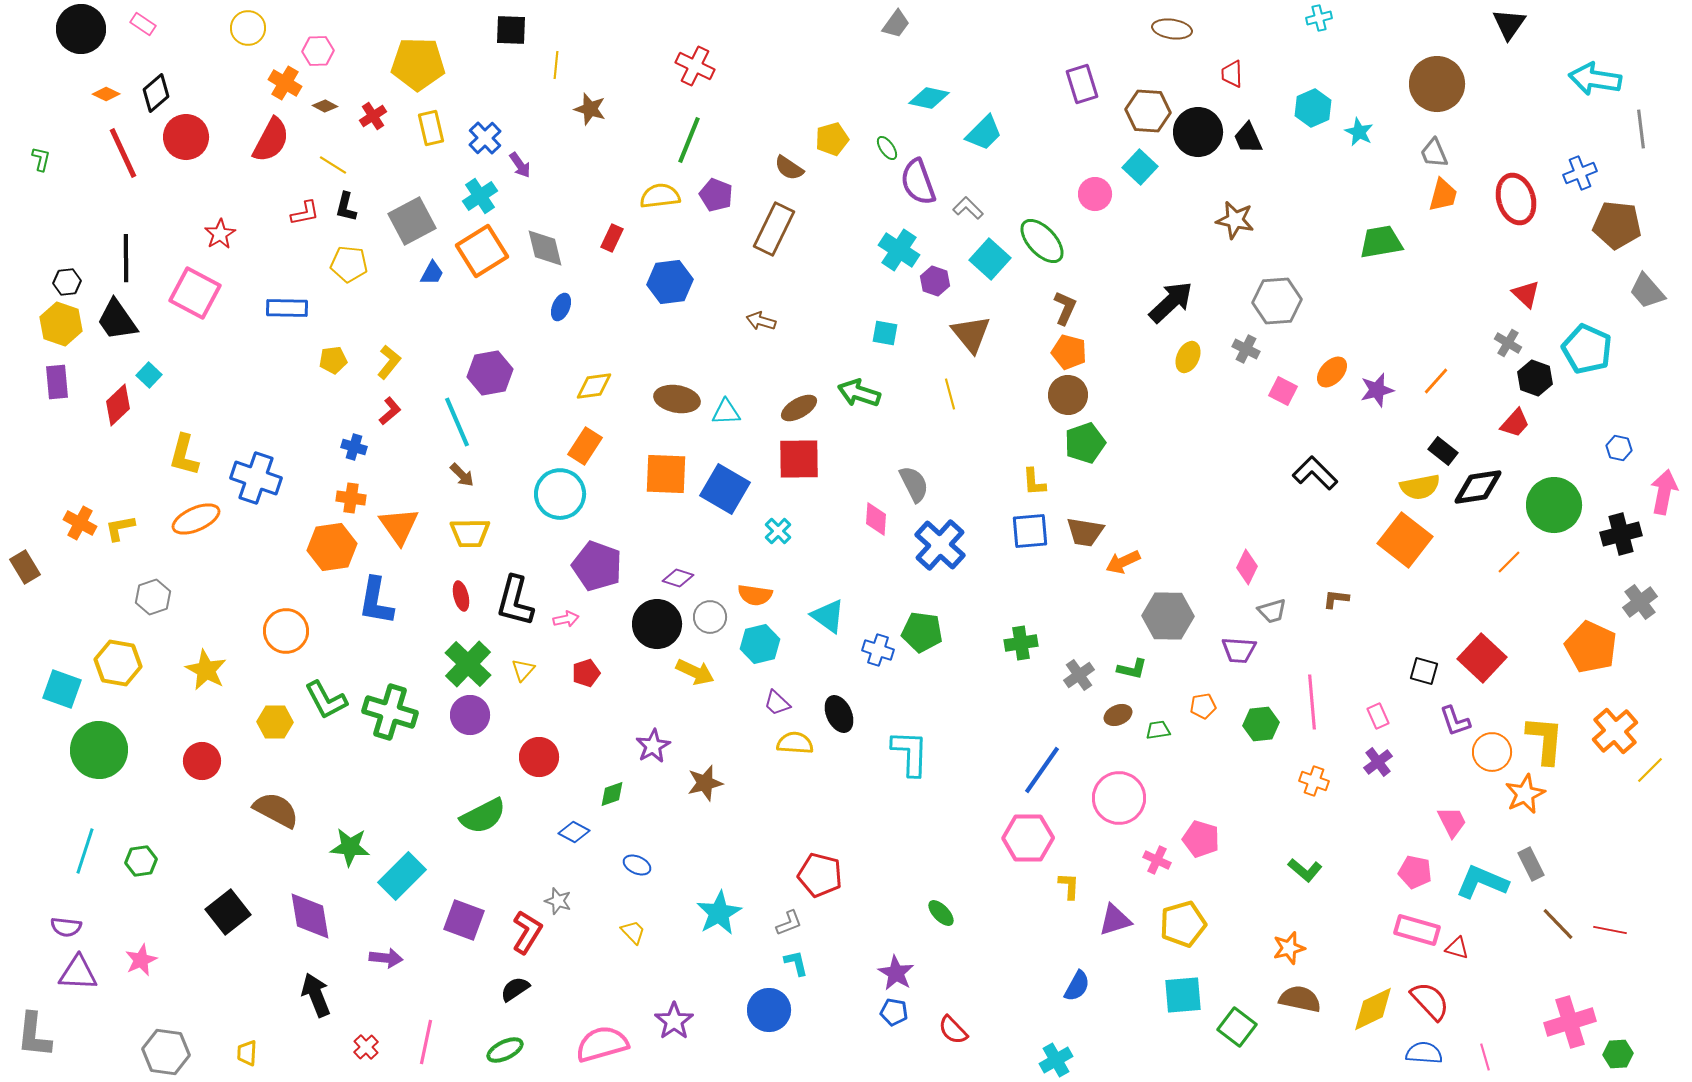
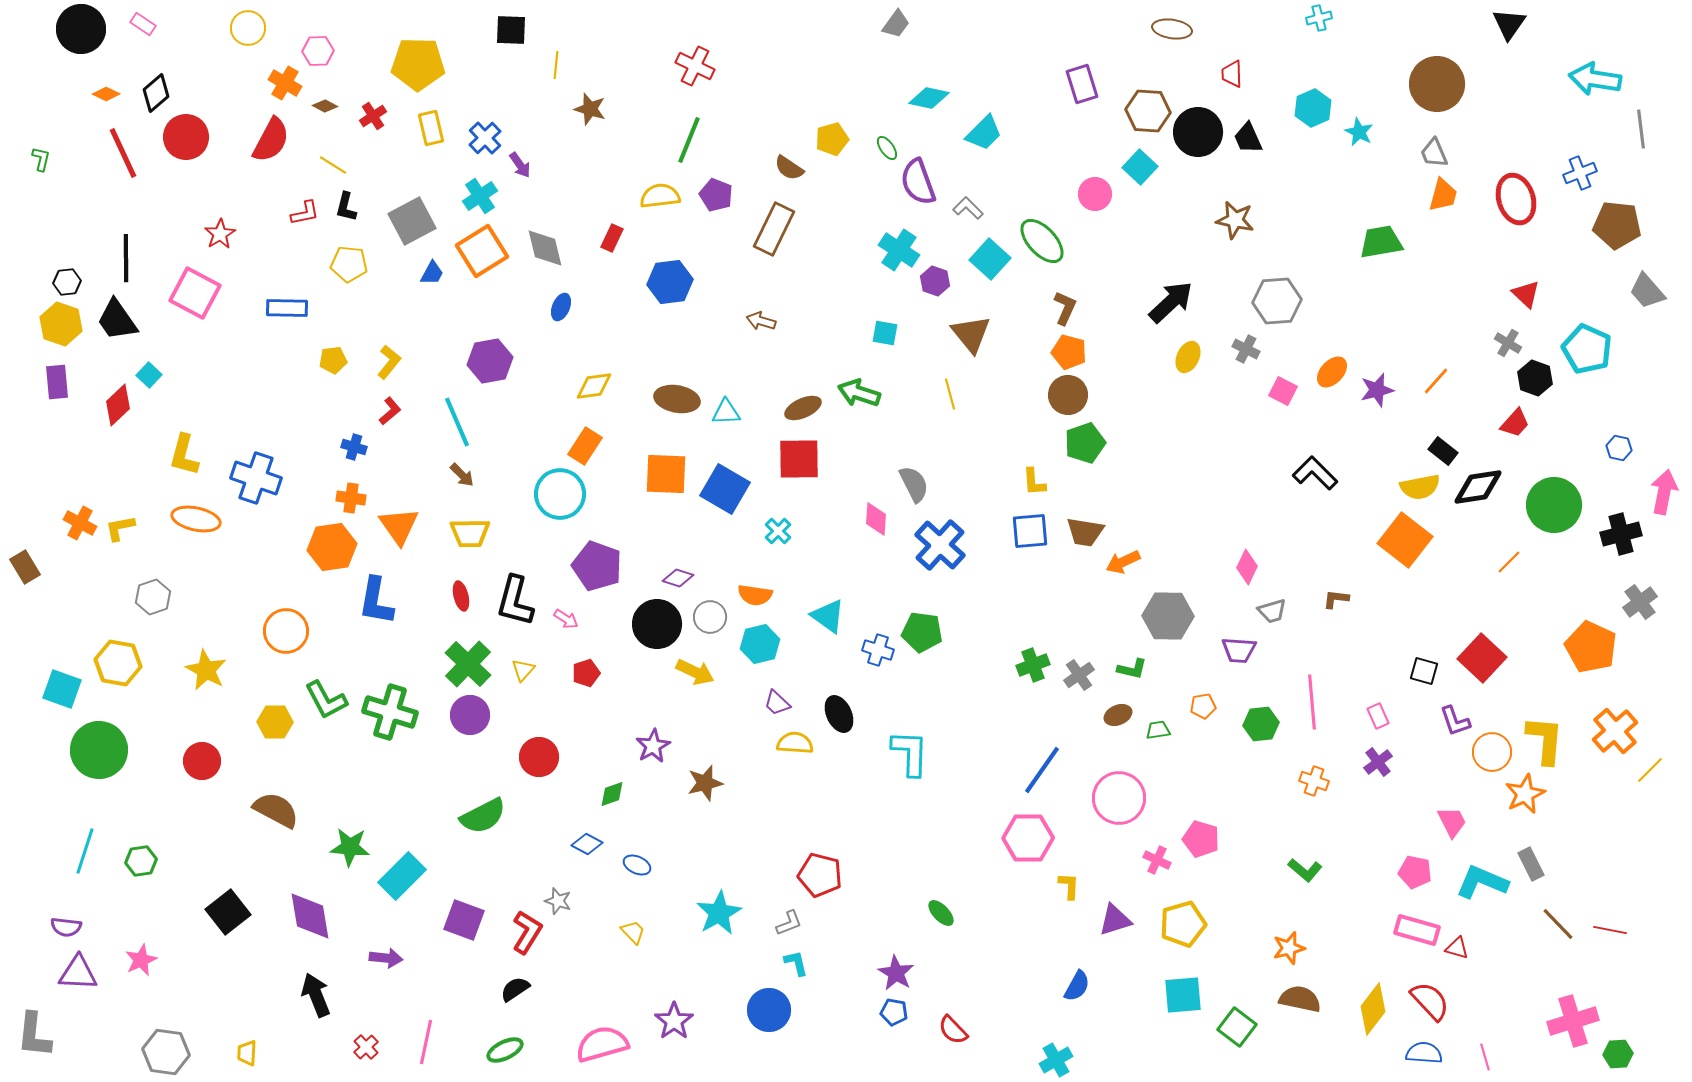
purple hexagon at (490, 373): moved 12 px up
brown ellipse at (799, 408): moved 4 px right; rotated 6 degrees clockwise
orange ellipse at (196, 519): rotated 36 degrees clockwise
pink arrow at (566, 619): rotated 45 degrees clockwise
green cross at (1021, 643): moved 12 px right, 22 px down; rotated 12 degrees counterclockwise
blue diamond at (574, 832): moved 13 px right, 12 px down
yellow diamond at (1373, 1009): rotated 27 degrees counterclockwise
pink cross at (1570, 1022): moved 3 px right, 1 px up
